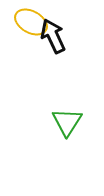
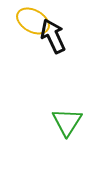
yellow ellipse: moved 2 px right, 1 px up
